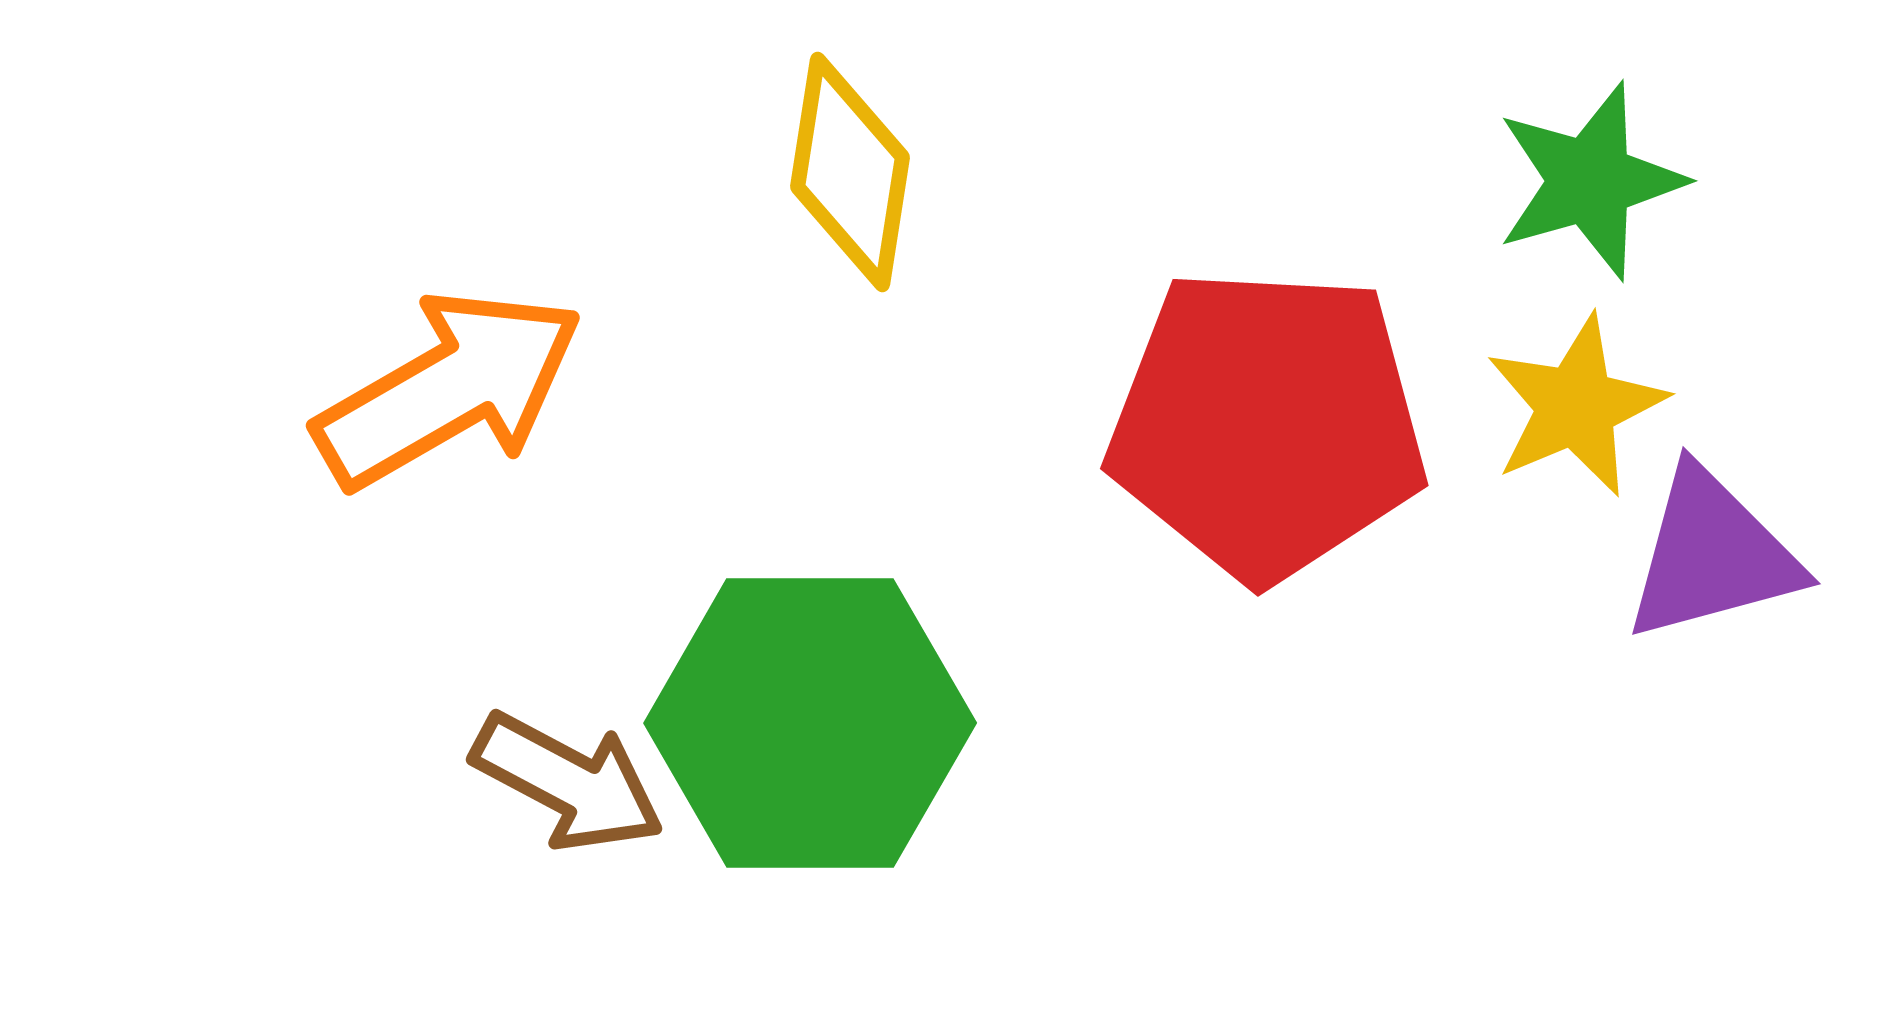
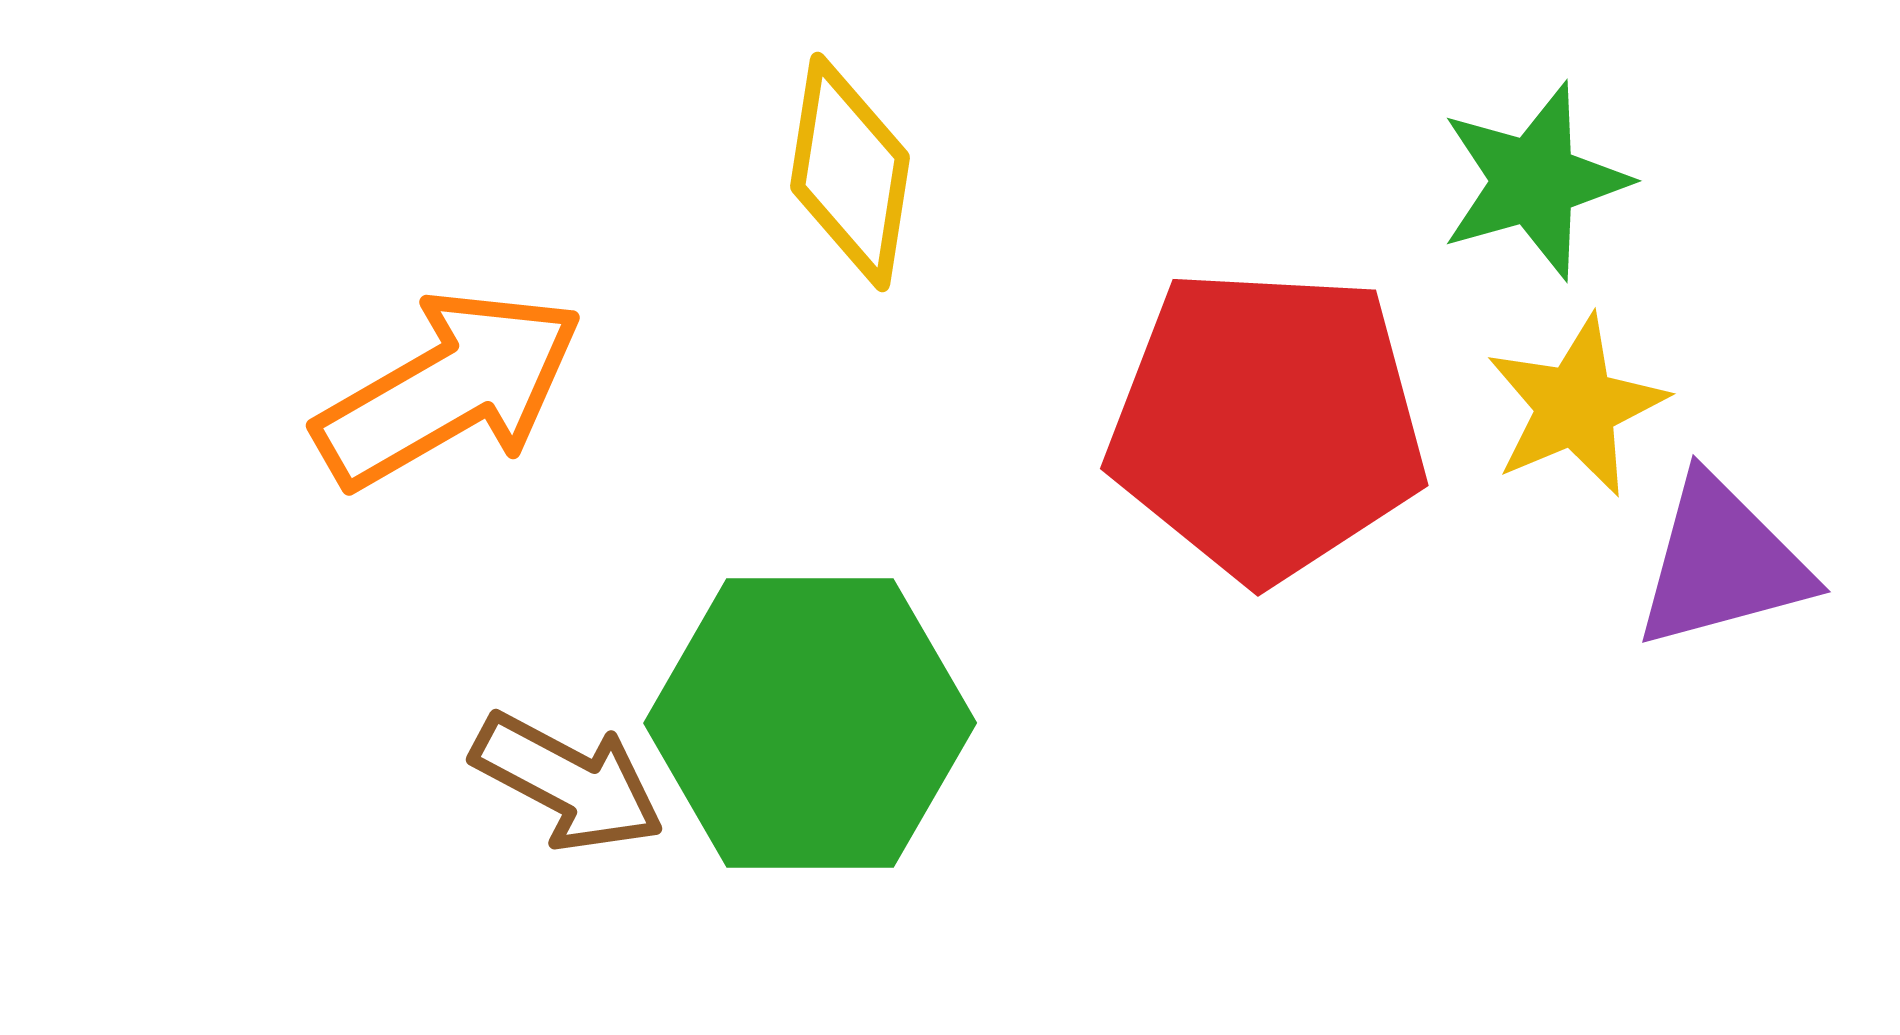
green star: moved 56 px left
purple triangle: moved 10 px right, 8 px down
